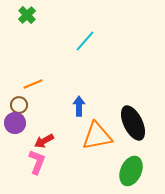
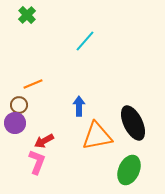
green ellipse: moved 2 px left, 1 px up
